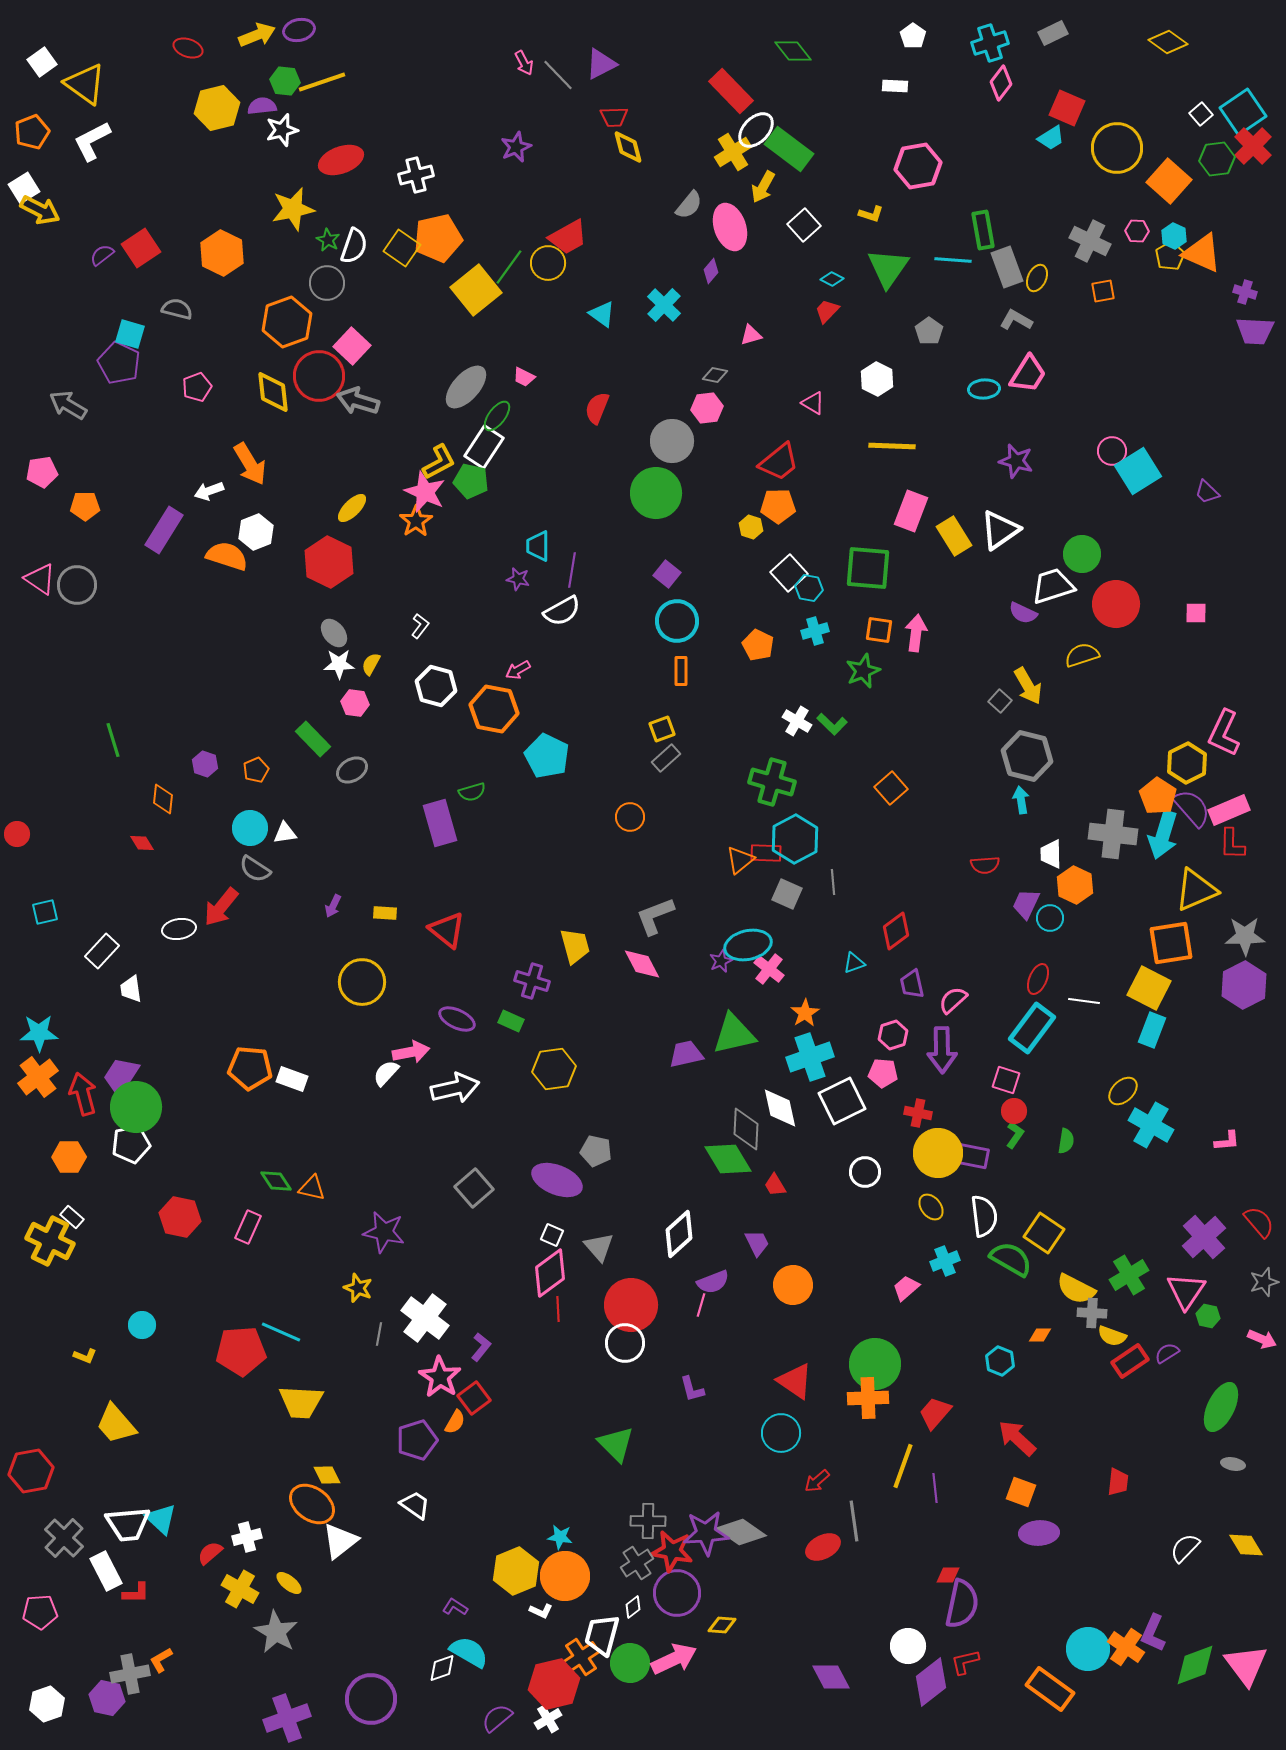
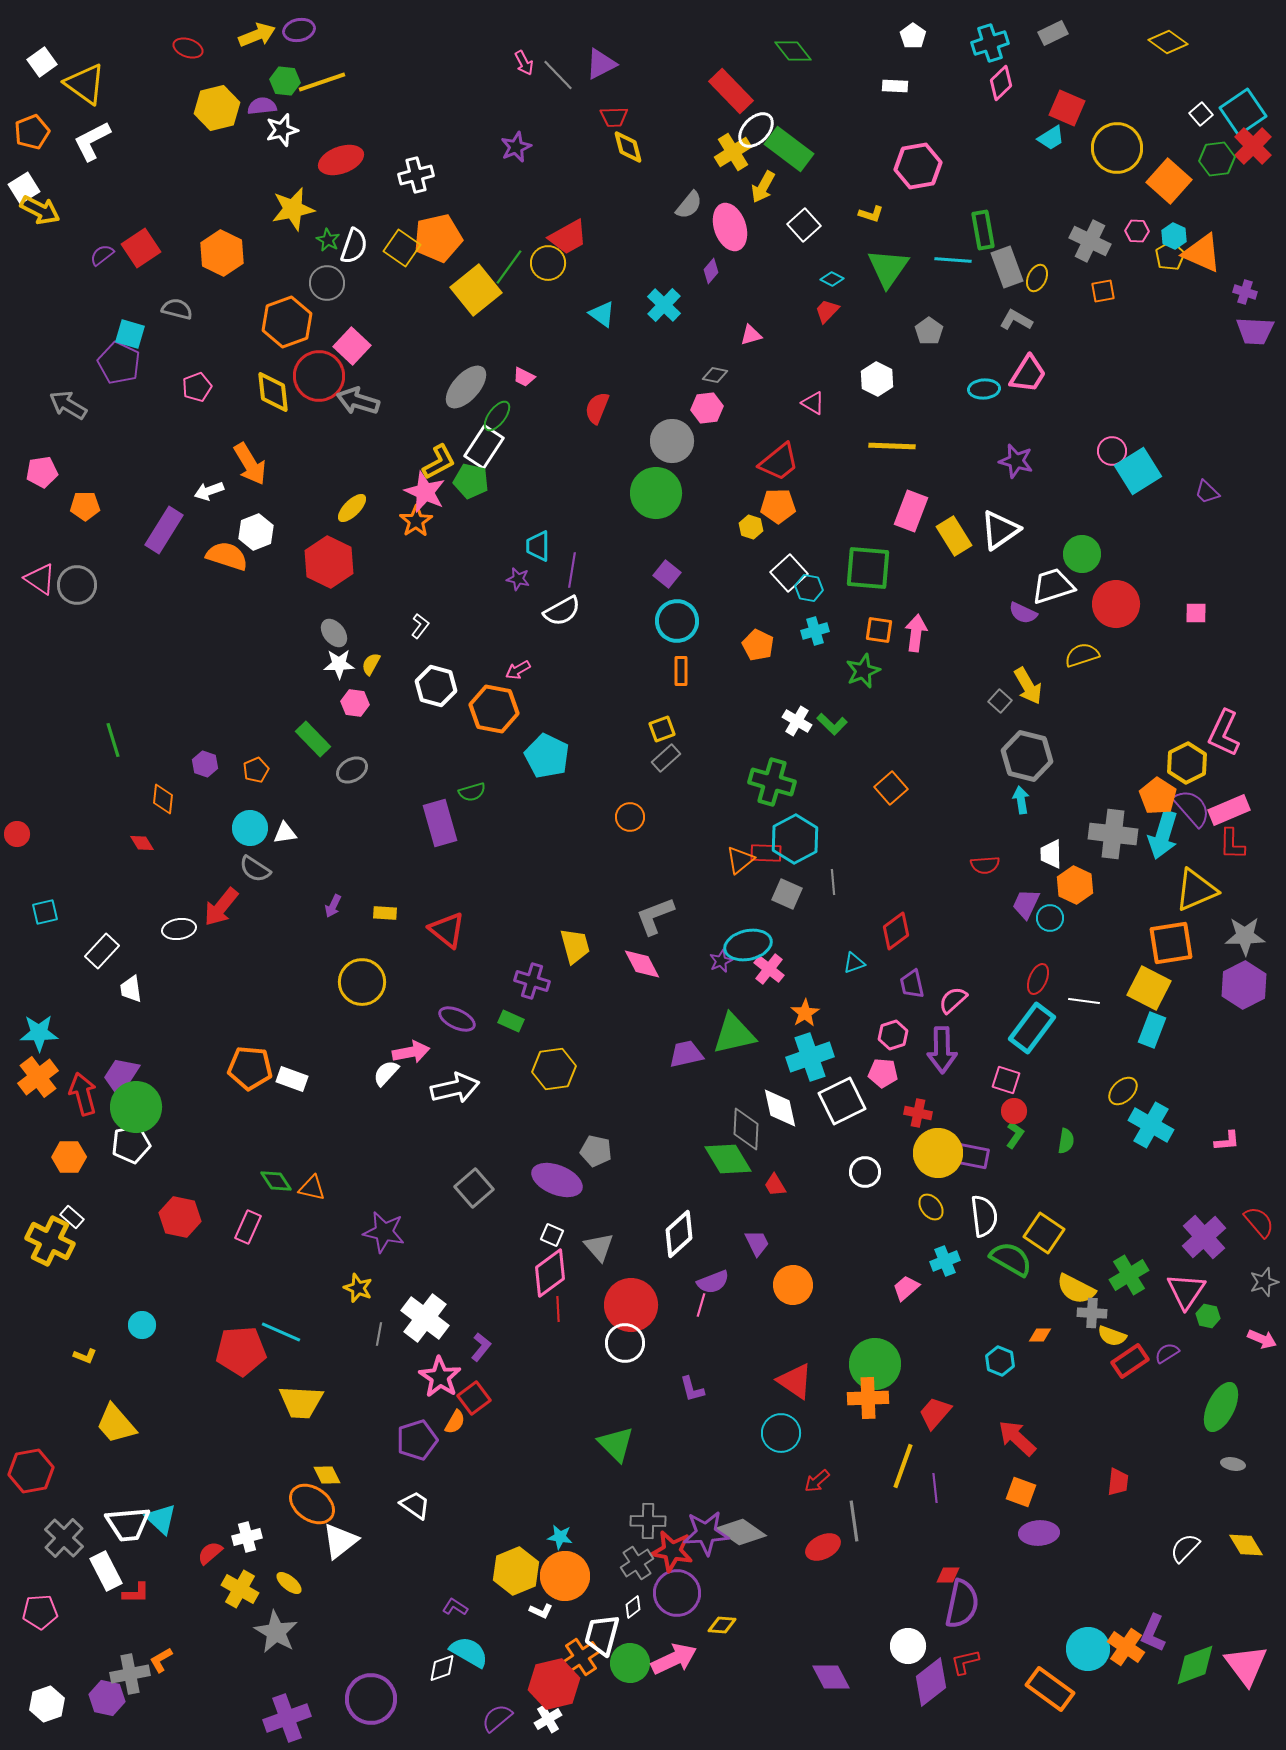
pink diamond at (1001, 83): rotated 8 degrees clockwise
